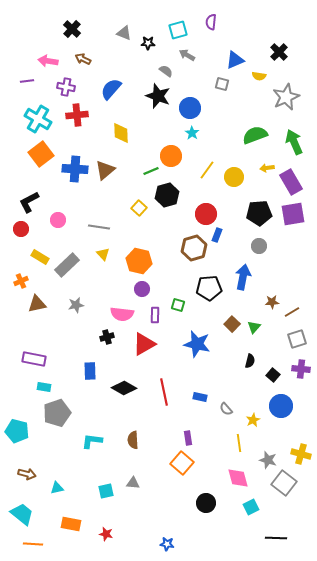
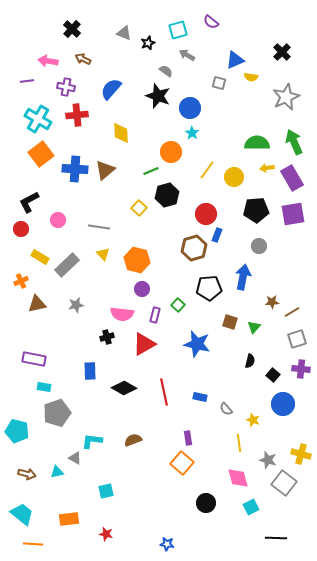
purple semicircle at (211, 22): rotated 56 degrees counterclockwise
black star at (148, 43): rotated 24 degrees counterclockwise
black cross at (279, 52): moved 3 px right
yellow semicircle at (259, 76): moved 8 px left, 1 px down
gray square at (222, 84): moved 3 px left, 1 px up
green semicircle at (255, 135): moved 2 px right, 8 px down; rotated 20 degrees clockwise
orange circle at (171, 156): moved 4 px up
purple rectangle at (291, 182): moved 1 px right, 4 px up
black pentagon at (259, 213): moved 3 px left, 3 px up
orange hexagon at (139, 261): moved 2 px left, 1 px up
green square at (178, 305): rotated 24 degrees clockwise
purple rectangle at (155, 315): rotated 14 degrees clockwise
brown square at (232, 324): moved 2 px left, 2 px up; rotated 28 degrees counterclockwise
blue circle at (281, 406): moved 2 px right, 2 px up
yellow star at (253, 420): rotated 24 degrees counterclockwise
brown semicircle at (133, 440): rotated 72 degrees clockwise
gray triangle at (133, 483): moved 58 px left, 25 px up; rotated 24 degrees clockwise
cyan triangle at (57, 488): moved 16 px up
orange rectangle at (71, 524): moved 2 px left, 5 px up; rotated 18 degrees counterclockwise
